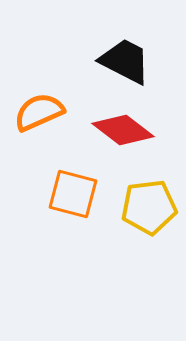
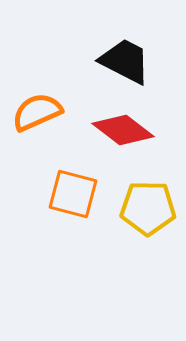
orange semicircle: moved 2 px left
yellow pentagon: moved 1 px left, 1 px down; rotated 8 degrees clockwise
